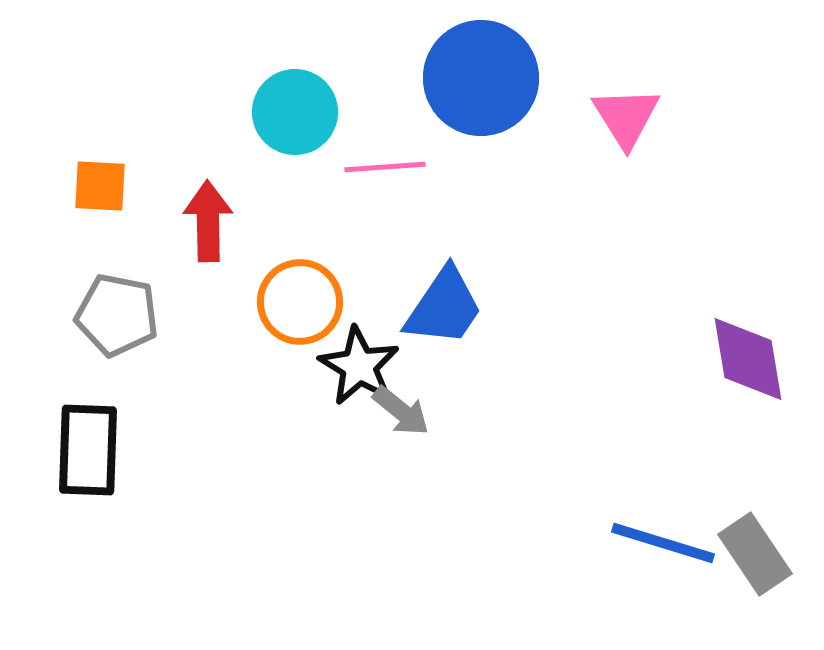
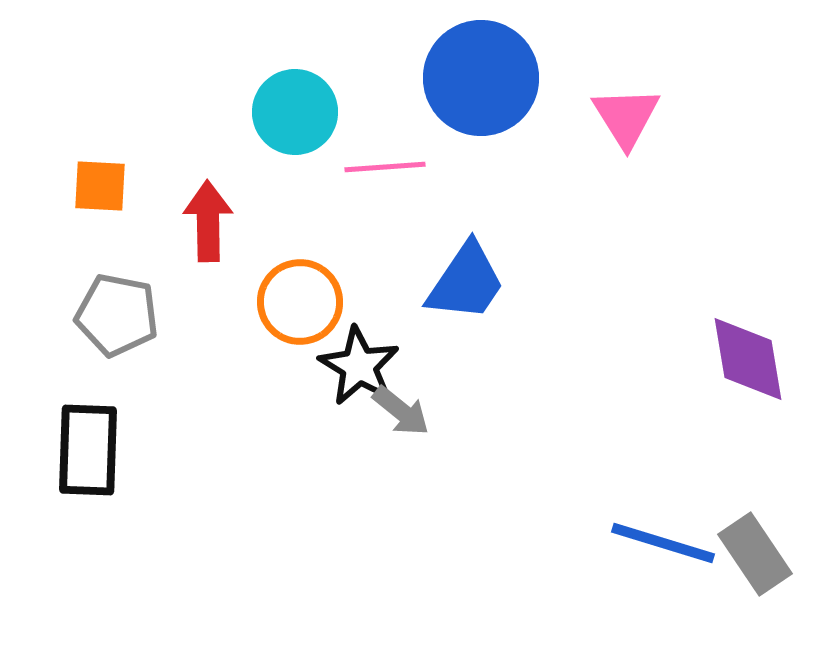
blue trapezoid: moved 22 px right, 25 px up
